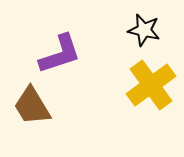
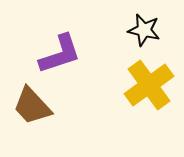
yellow cross: moved 2 px left
brown trapezoid: rotated 12 degrees counterclockwise
